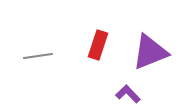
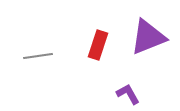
purple triangle: moved 2 px left, 15 px up
purple L-shape: rotated 15 degrees clockwise
